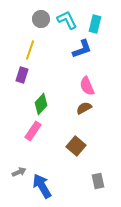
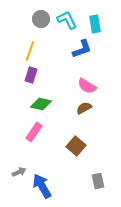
cyan rectangle: rotated 24 degrees counterclockwise
yellow line: moved 1 px down
purple rectangle: moved 9 px right
pink semicircle: rotated 36 degrees counterclockwise
green diamond: rotated 60 degrees clockwise
pink rectangle: moved 1 px right, 1 px down
